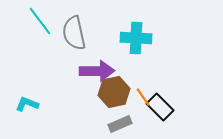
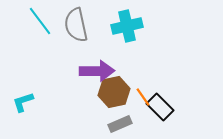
gray semicircle: moved 2 px right, 8 px up
cyan cross: moved 9 px left, 12 px up; rotated 16 degrees counterclockwise
cyan L-shape: moved 4 px left, 2 px up; rotated 40 degrees counterclockwise
